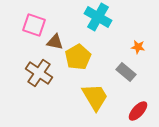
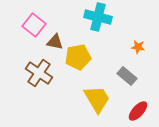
cyan cross: rotated 16 degrees counterclockwise
pink square: rotated 20 degrees clockwise
yellow pentagon: rotated 20 degrees clockwise
gray rectangle: moved 1 px right, 4 px down
yellow trapezoid: moved 2 px right, 2 px down
